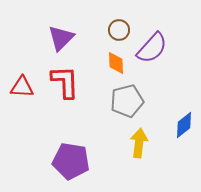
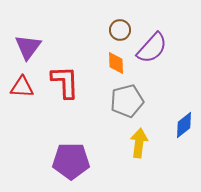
brown circle: moved 1 px right
purple triangle: moved 33 px left, 9 px down; rotated 8 degrees counterclockwise
purple pentagon: rotated 9 degrees counterclockwise
